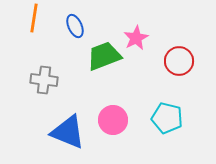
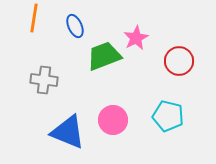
cyan pentagon: moved 1 px right, 2 px up
